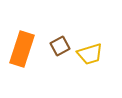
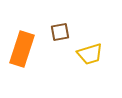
brown square: moved 14 px up; rotated 18 degrees clockwise
